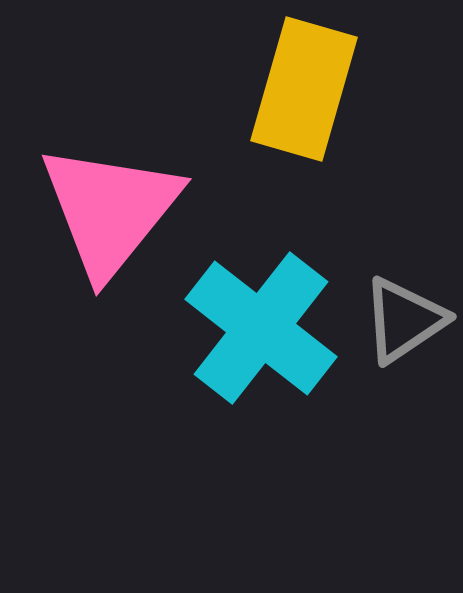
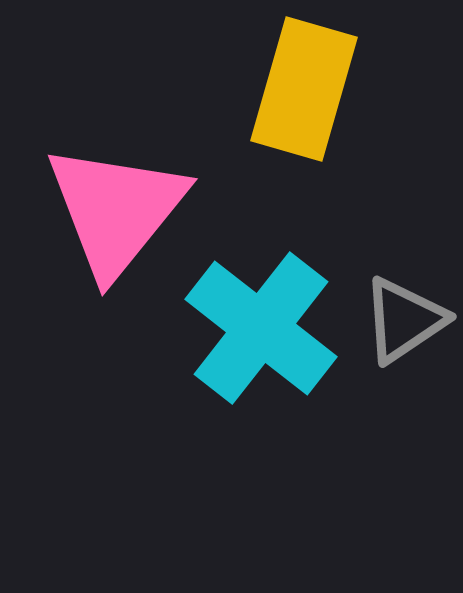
pink triangle: moved 6 px right
